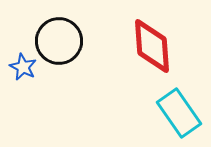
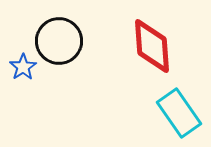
blue star: rotated 12 degrees clockwise
